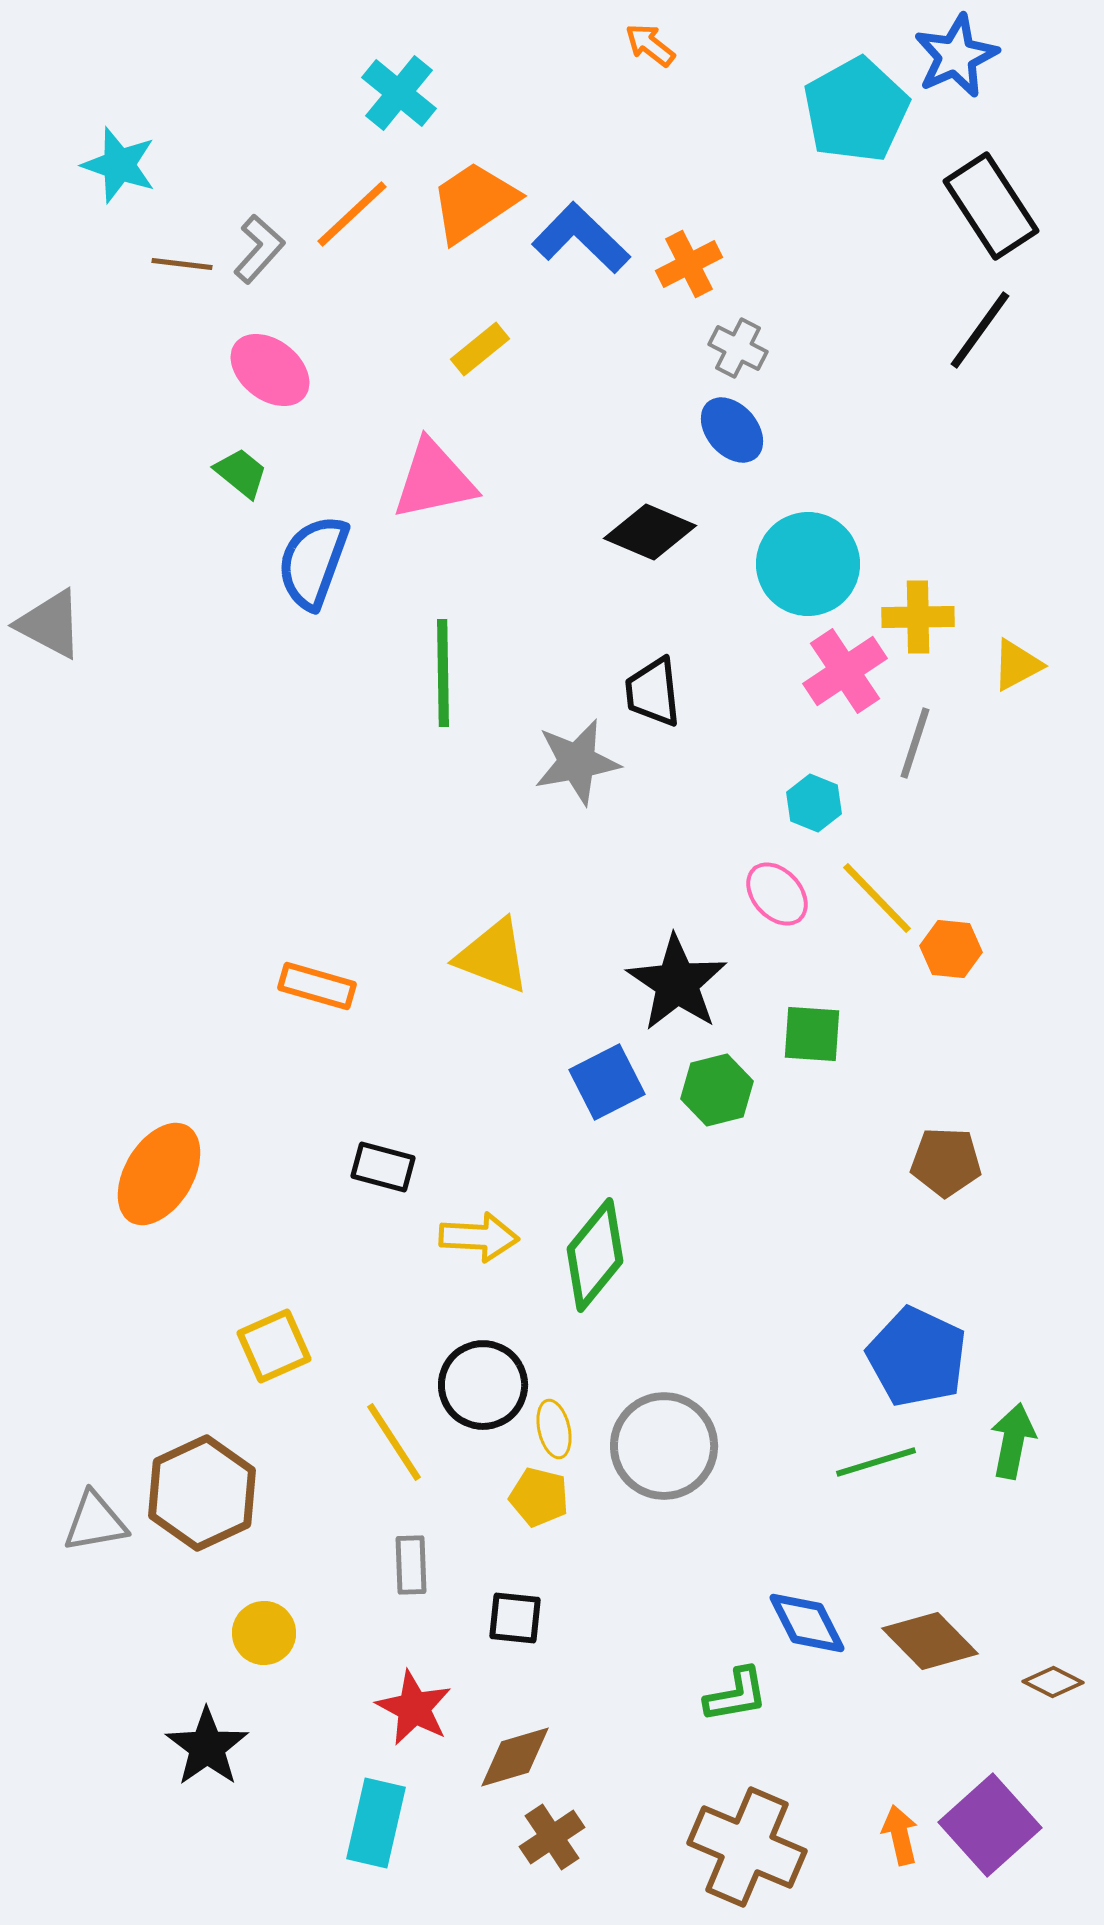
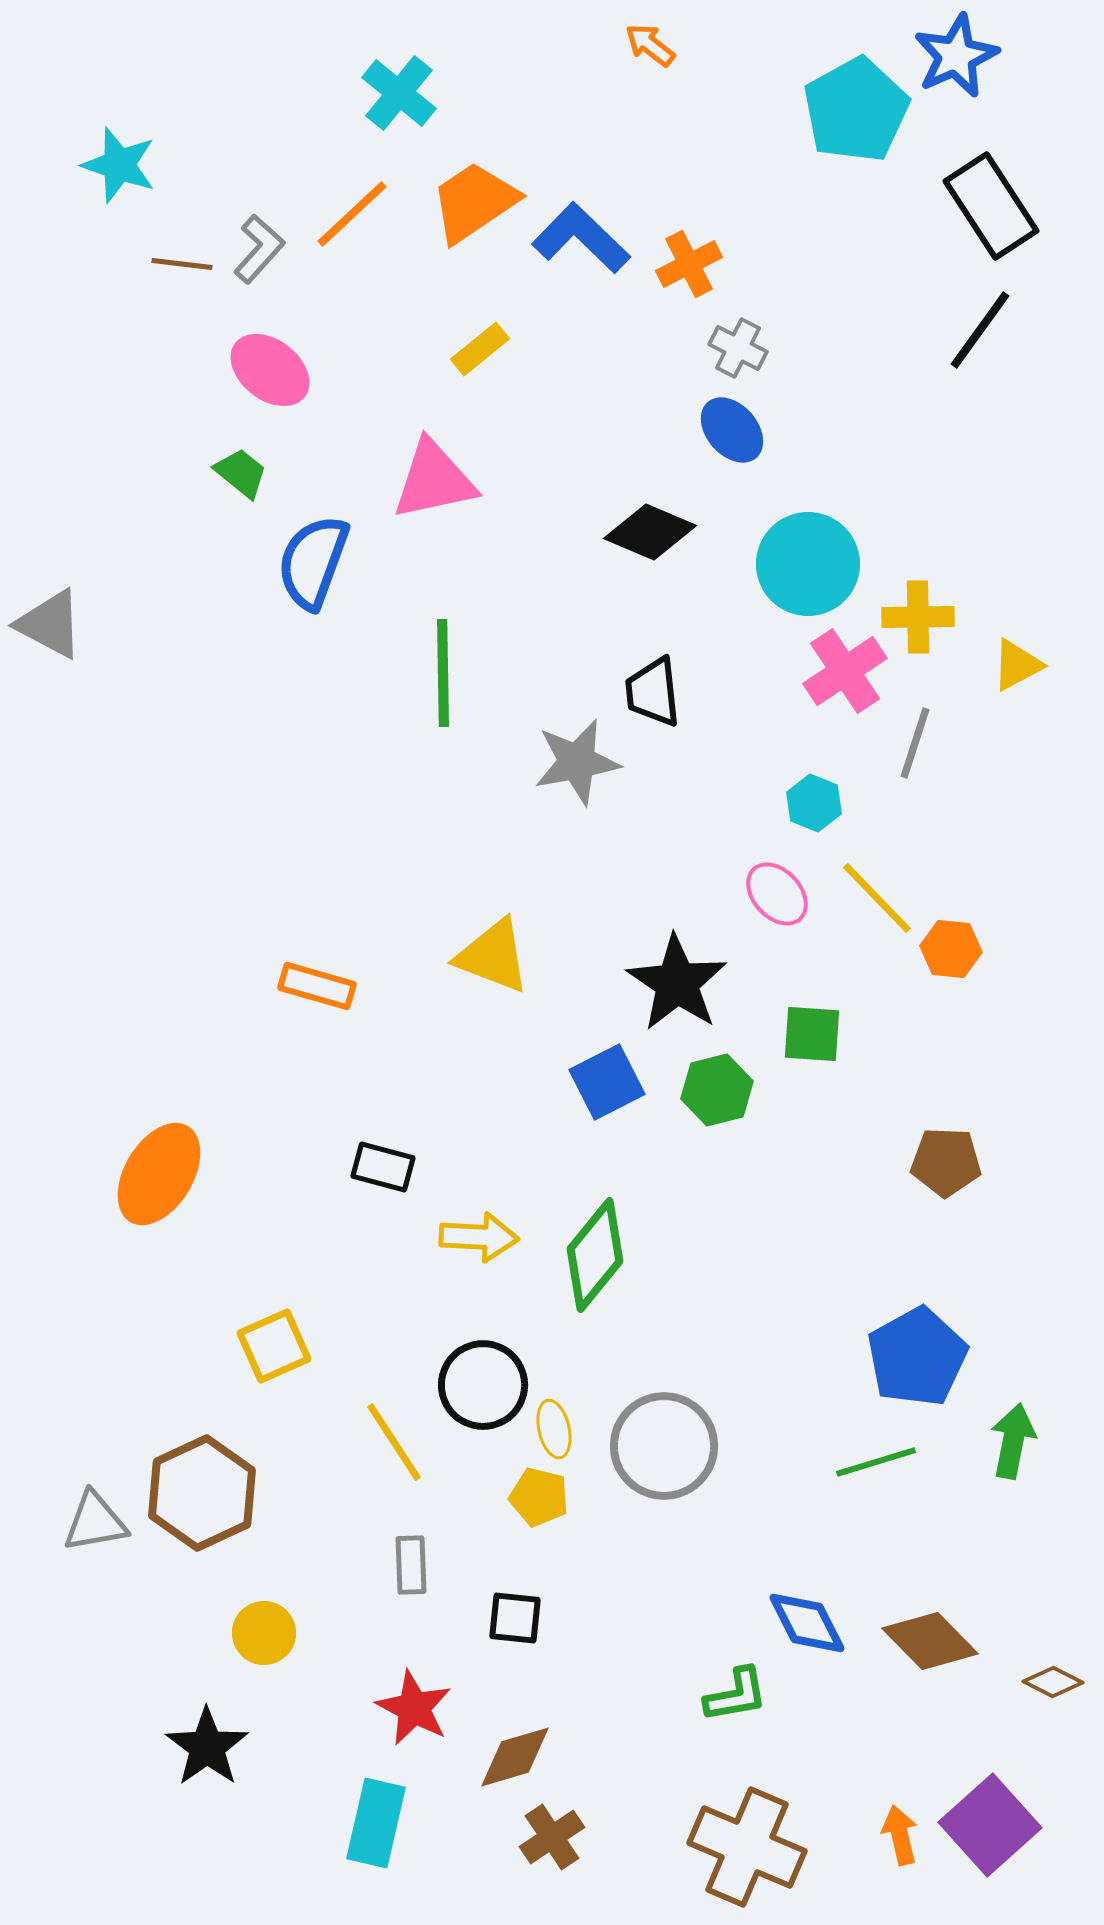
blue pentagon at (917, 1357): rotated 18 degrees clockwise
